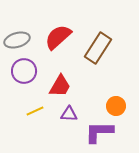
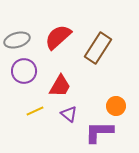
purple triangle: rotated 36 degrees clockwise
